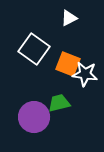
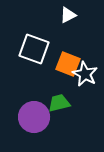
white triangle: moved 1 px left, 3 px up
white square: rotated 16 degrees counterclockwise
white star: rotated 20 degrees clockwise
